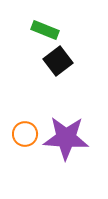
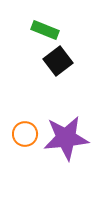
purple star: rotated 9 degrees counterclockwise
